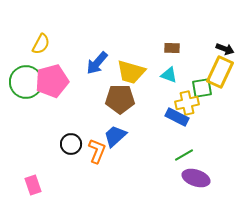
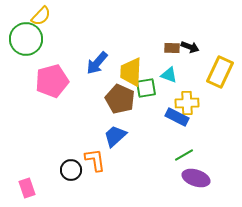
yellow semicircle: moved 28 px up; rotated 15 degrees clockwise
black arrow: moved 35 px left, 2 px up
yellow trapezoid: rotated 76 degrees clockwise
green circle: moved 43 px up
green square: moved 56 px left
brown pentagon: rotated 24 degrees clockwise
yellow cross: rotated 10 degrees clockwise
black circle: moved 26 px down
orange L-shape: moved 2 px left, 9 px down; rotated 30 degrees counterclockwise
pink rectangle: moved 6 px left, 3 px down
